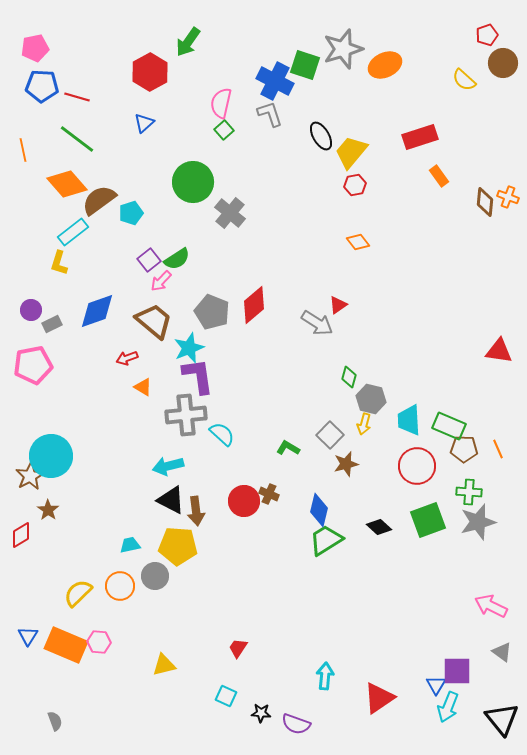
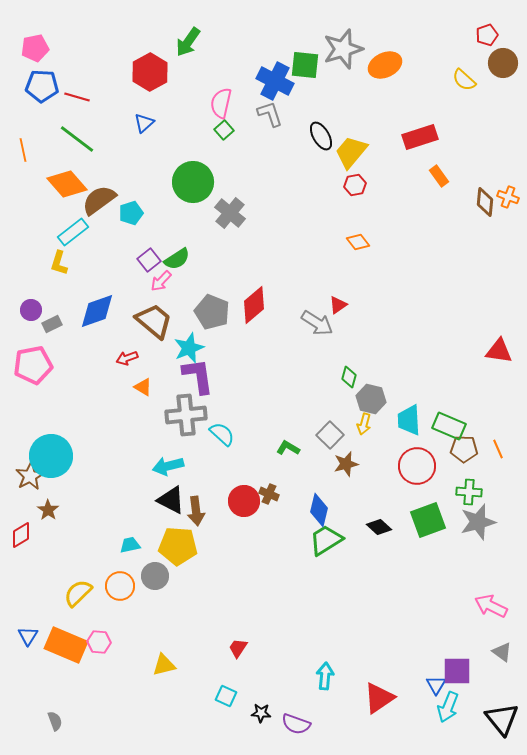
green square at (305, 65): rotated 12 degrees counterclockwise
